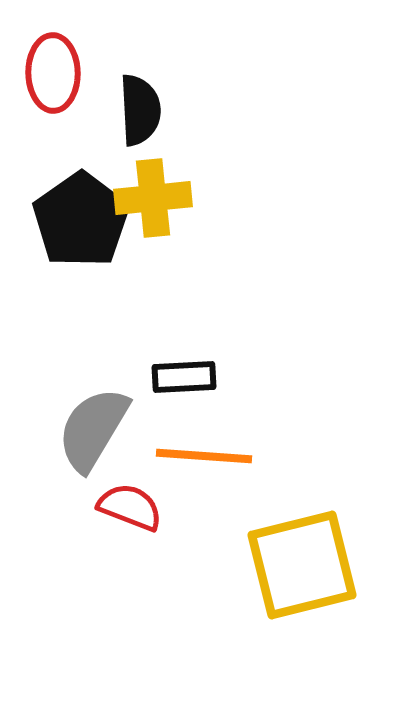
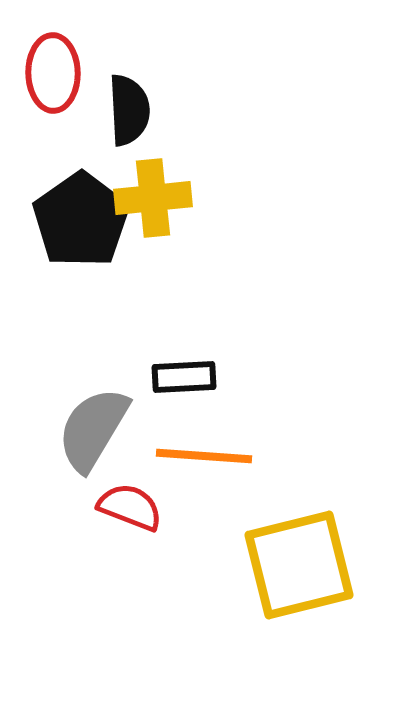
black semicircle: moved 11 px left
yellow square: moved 3 px left
